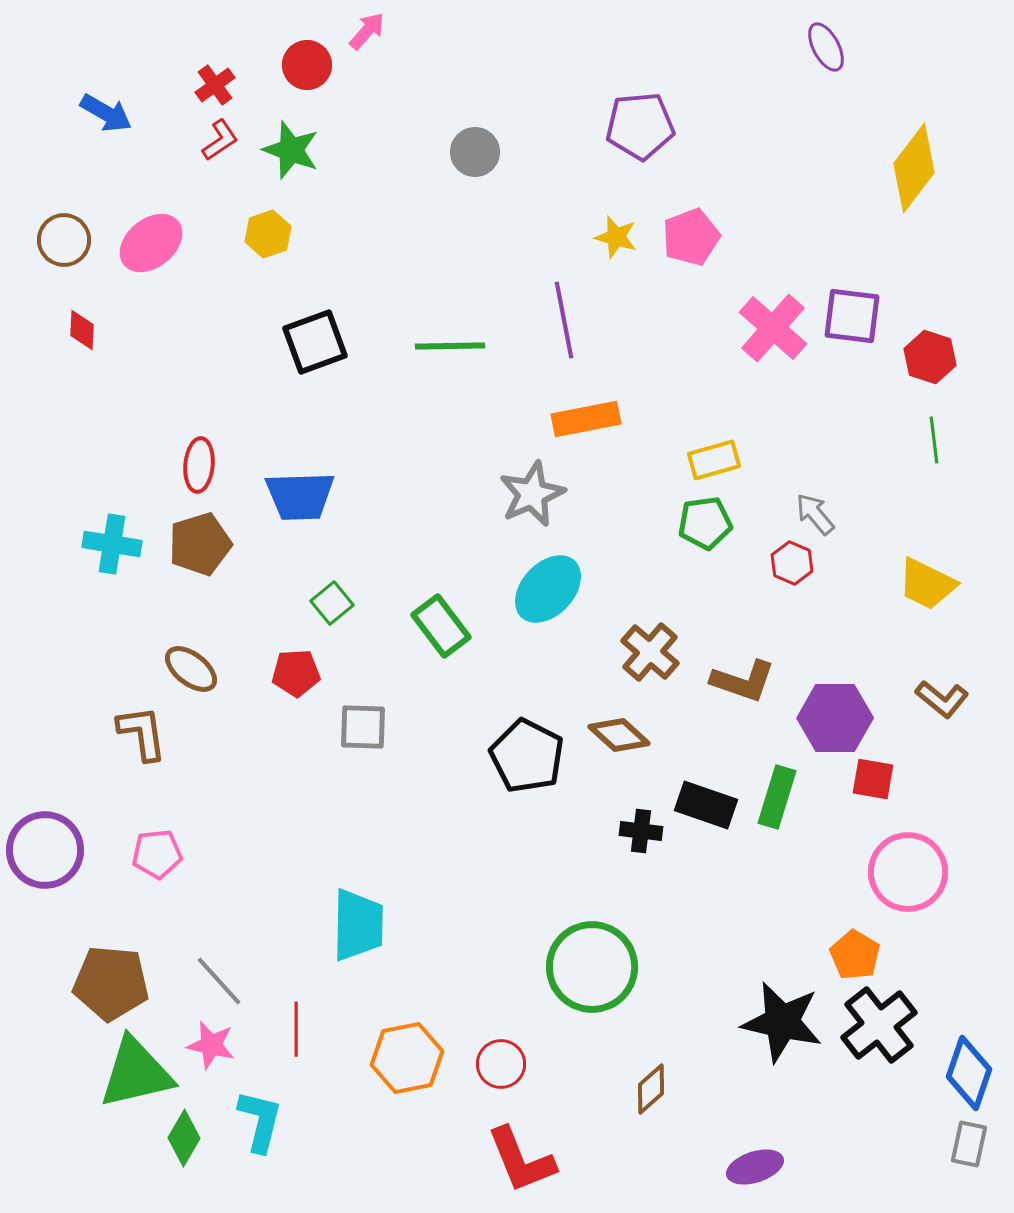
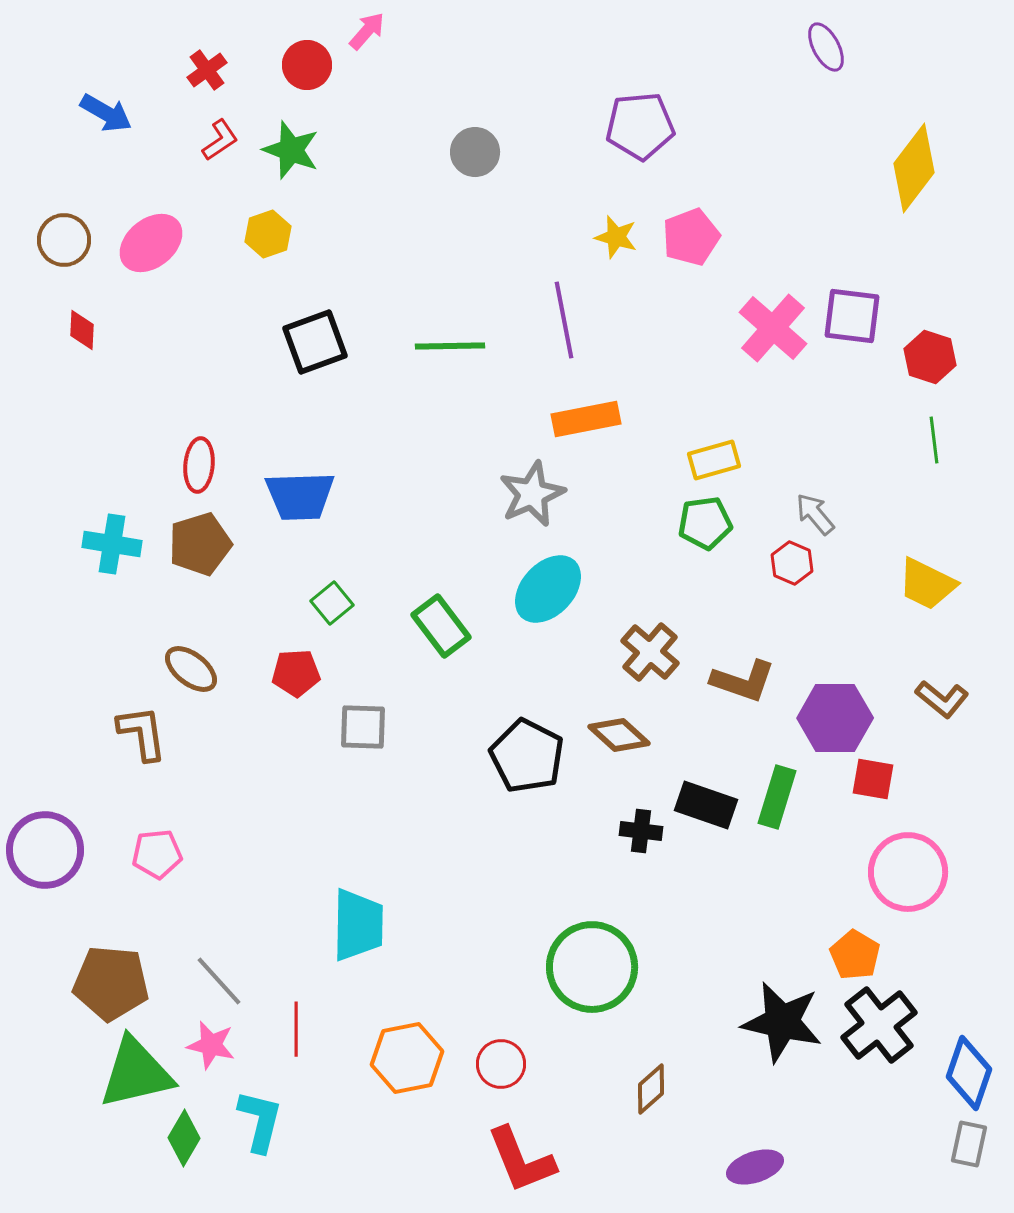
red cross at (215, 85): moved 8 px left, 15 px up
